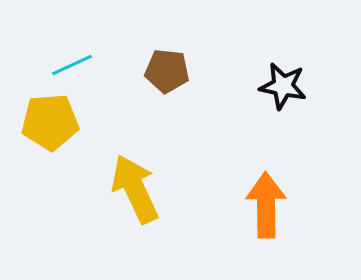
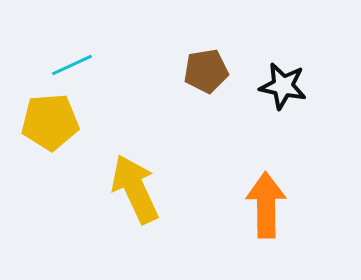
brown pentagon: moved 39 px right; rotated 15 degrees counterclockwise
